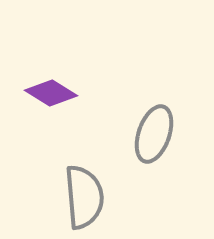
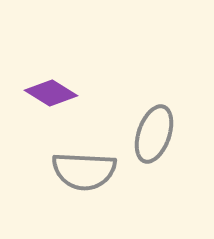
gray semicircle: moved 26 px up; rotated 98 degrees clockwise
